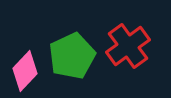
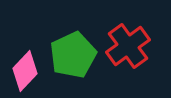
green pentagon: moved 1 px right, 1 px up
